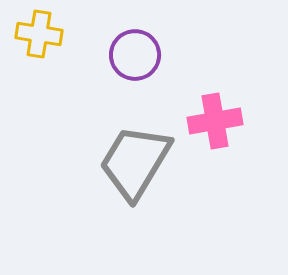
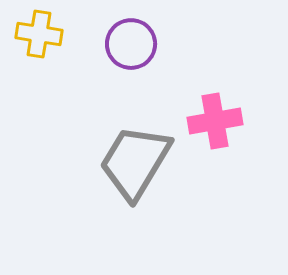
purple circle: moved 4 px left, 11 px up
